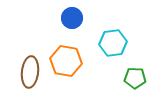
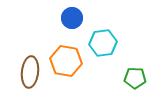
cyan hexagon: moved 10 px left
